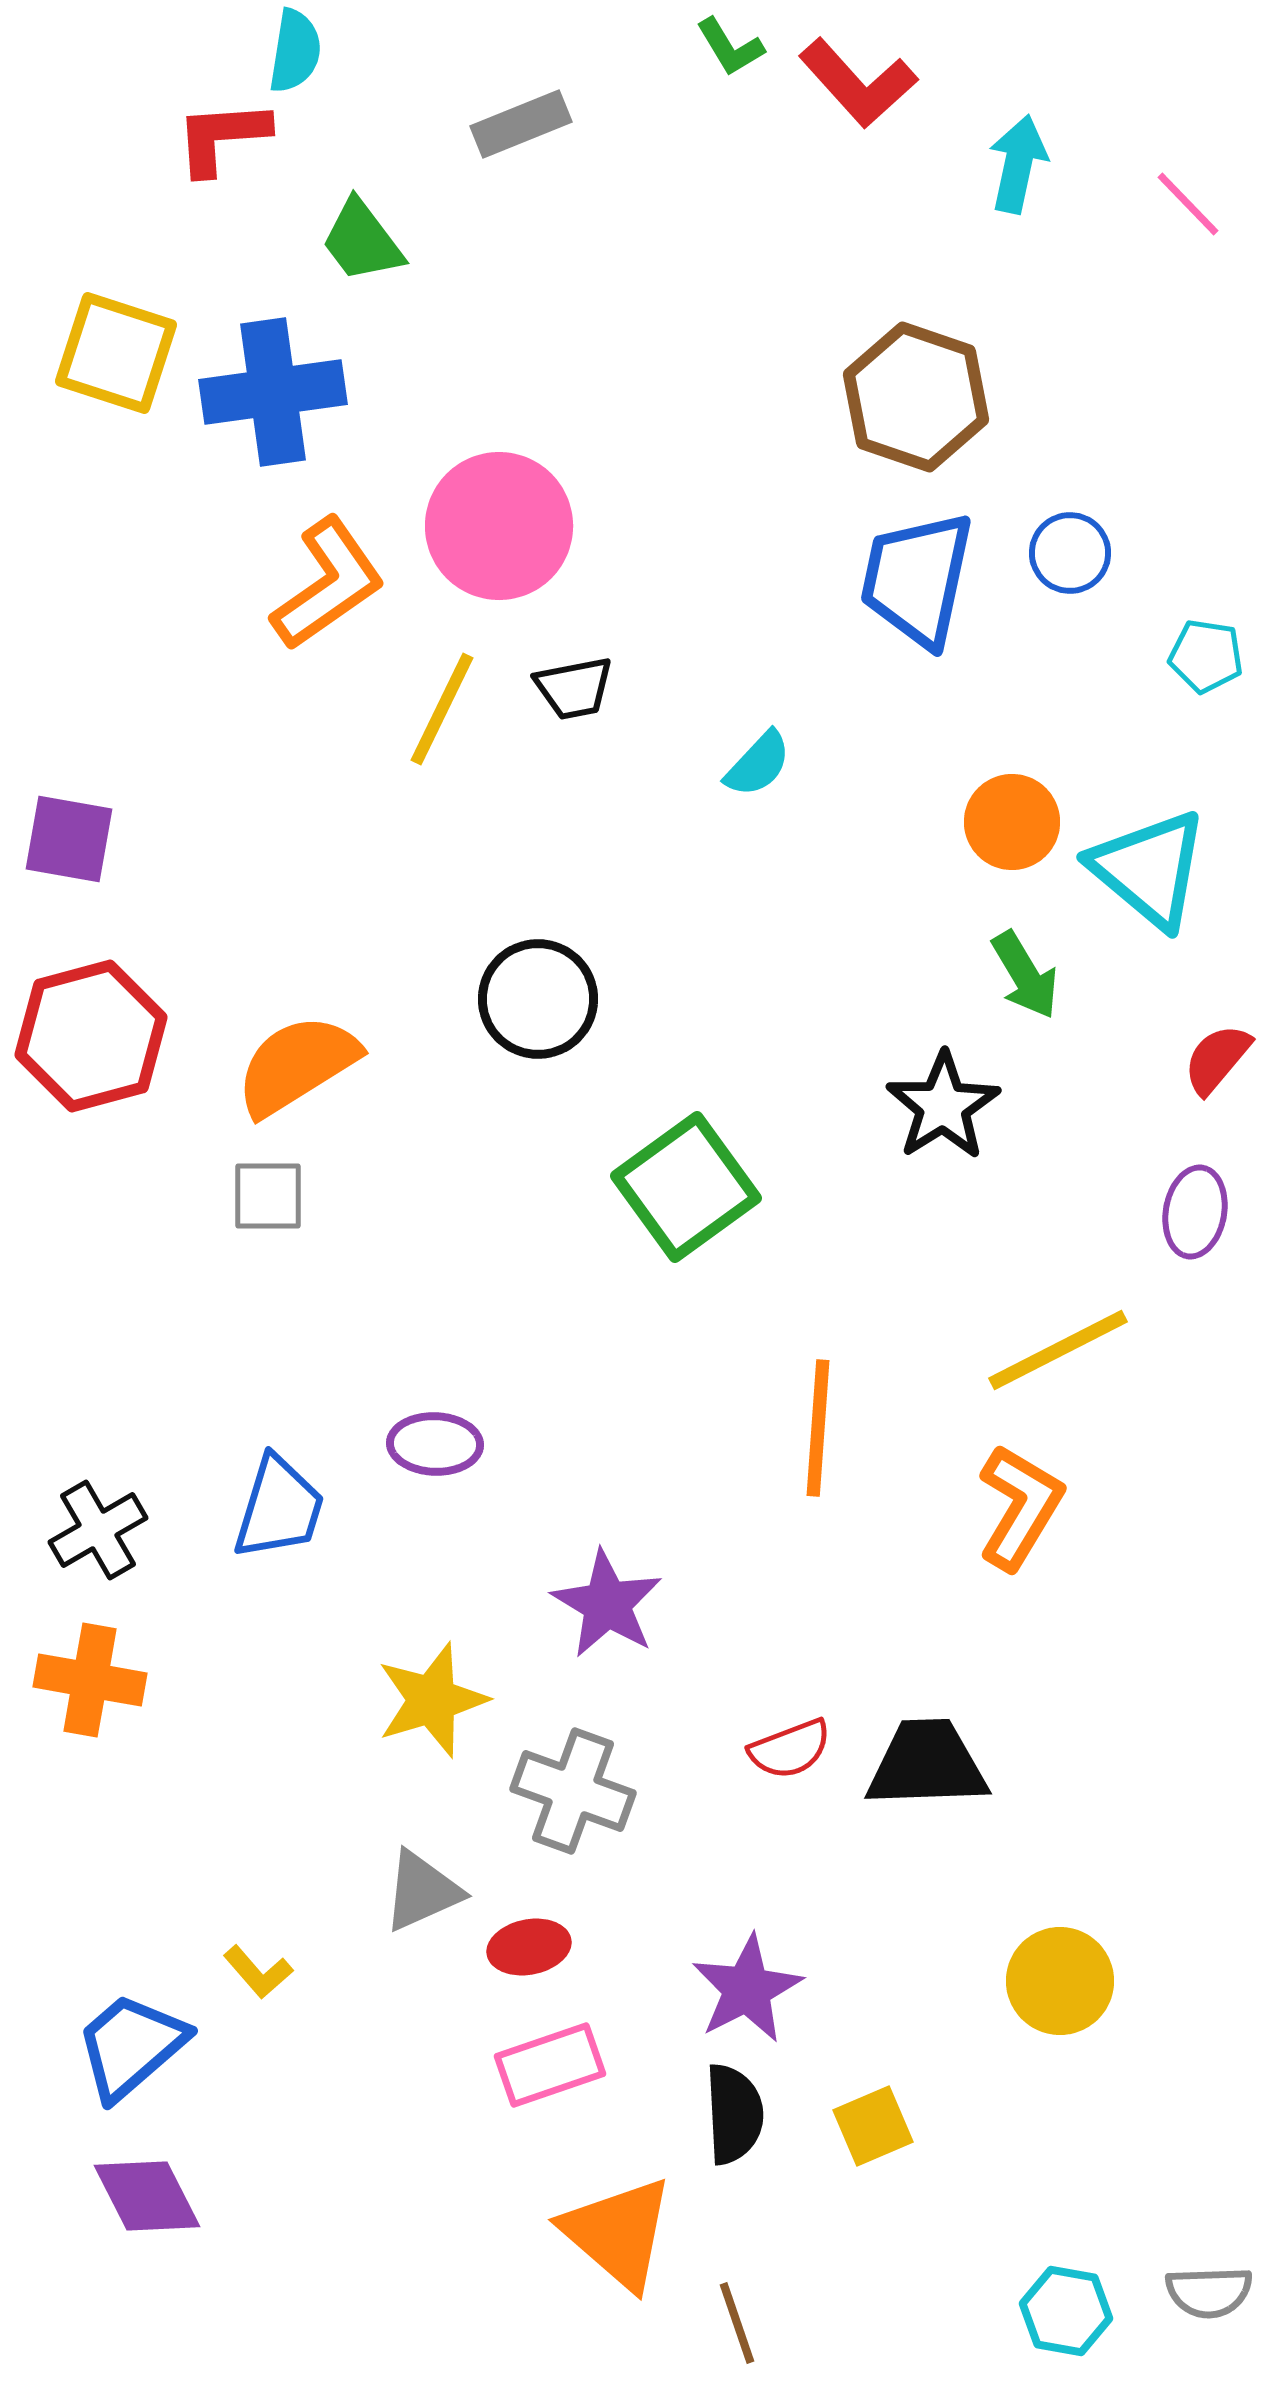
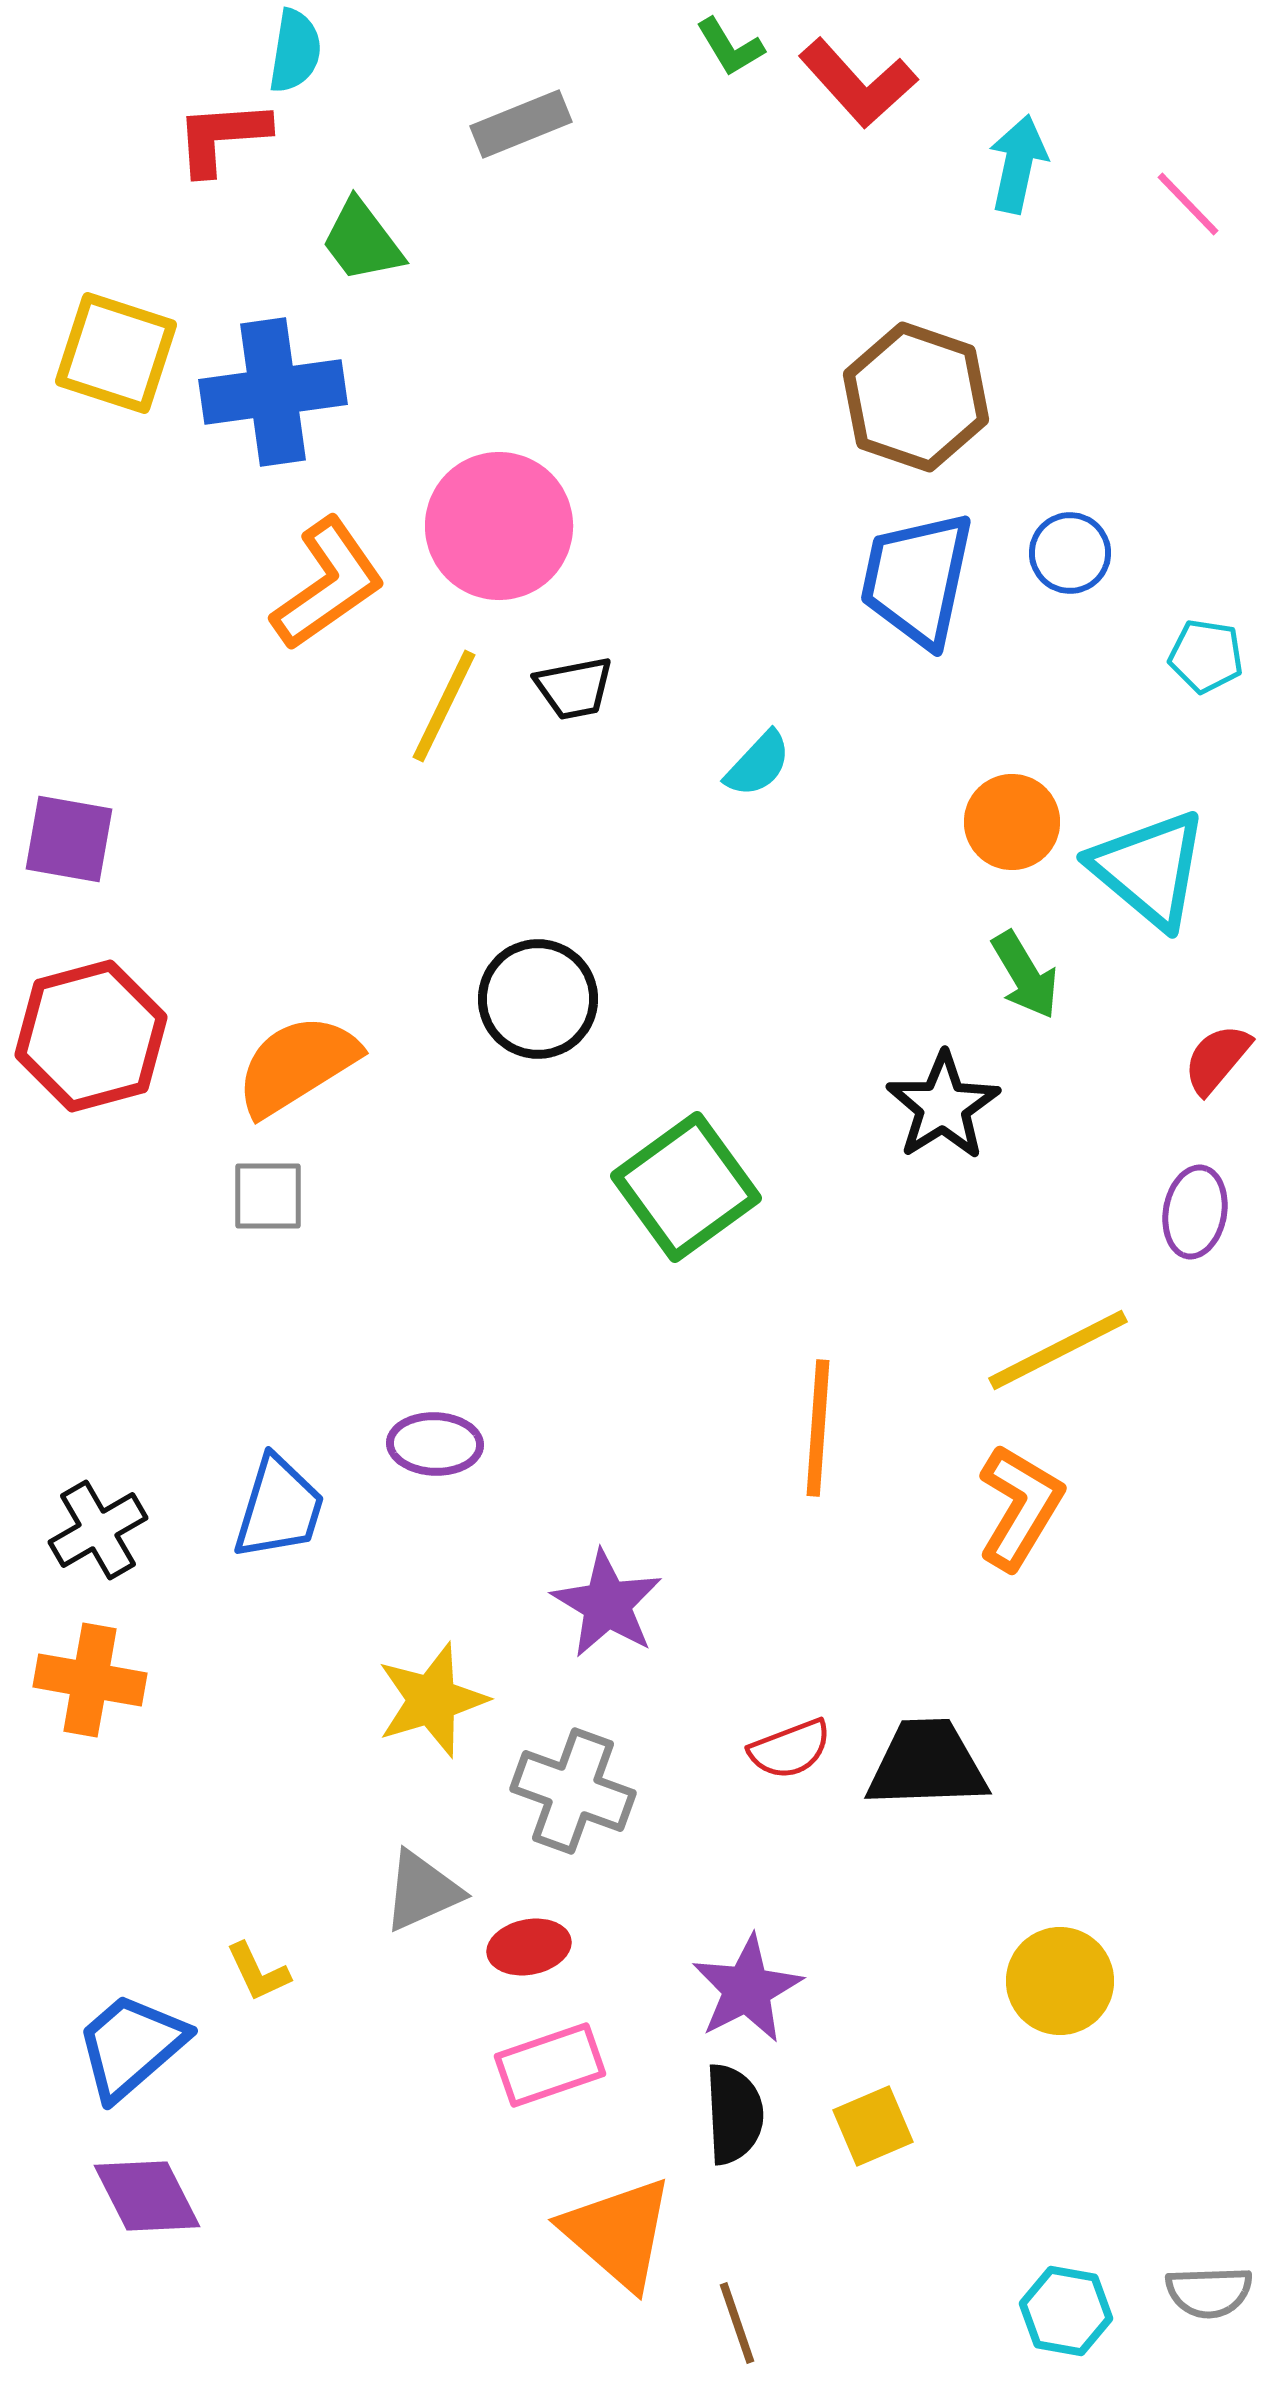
yellow line at (442, 709): moved 2 px right, 3 px up
yellow L-shape at (258, 1972): rotated 16 degrees clockwise
